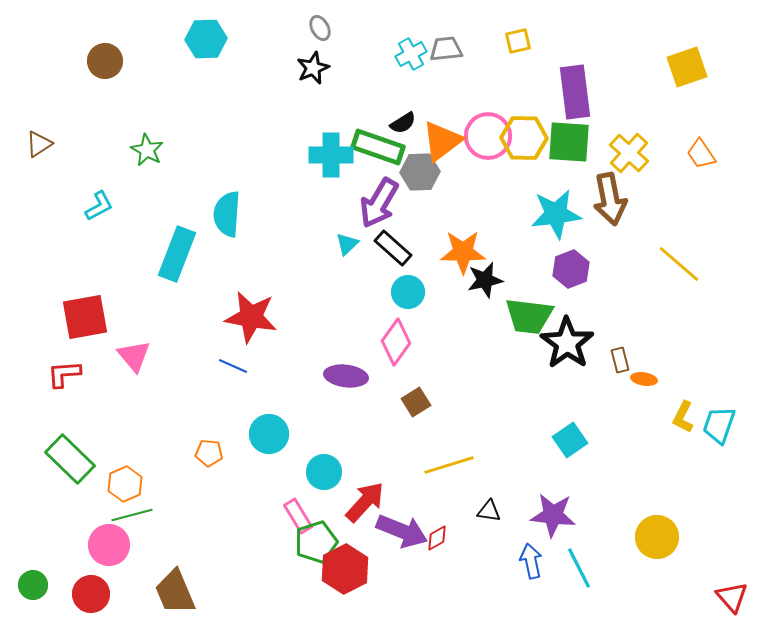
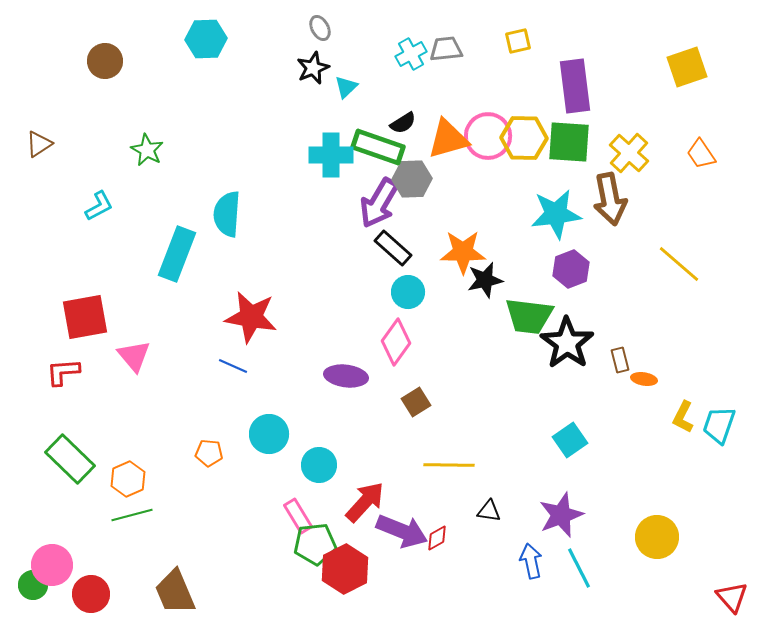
purple rectangle at (575, 92): moved 6 px up
orange triangle at (442, 141): moved 6 px right, 2 px up; rotated 21 degrees clockwise
gray hexagon at (420, 172): moved 8 px left, 7 px down
cyan triangle at (347, 244): moved 1 px left, 157 px up
red L-shape at (64, 374): moved 1 px left, 2 px up
yellow line at (449, 465): rotated 18 degrees clockwise
cyan circle at (324, 472): moved 5 px left, 7 px up
orange hexagon at (125, 484): moved 3 px right, 5 px up
purple star at (553, 515): moved 8 px right; rotated 27 degrees counterclockwise
green pentagon at (316, 542): moved 1 px left, 2 px down; rotated 12 degrees clockwise
pink circle at (109, 545): moved 57 px left, 20 px down
